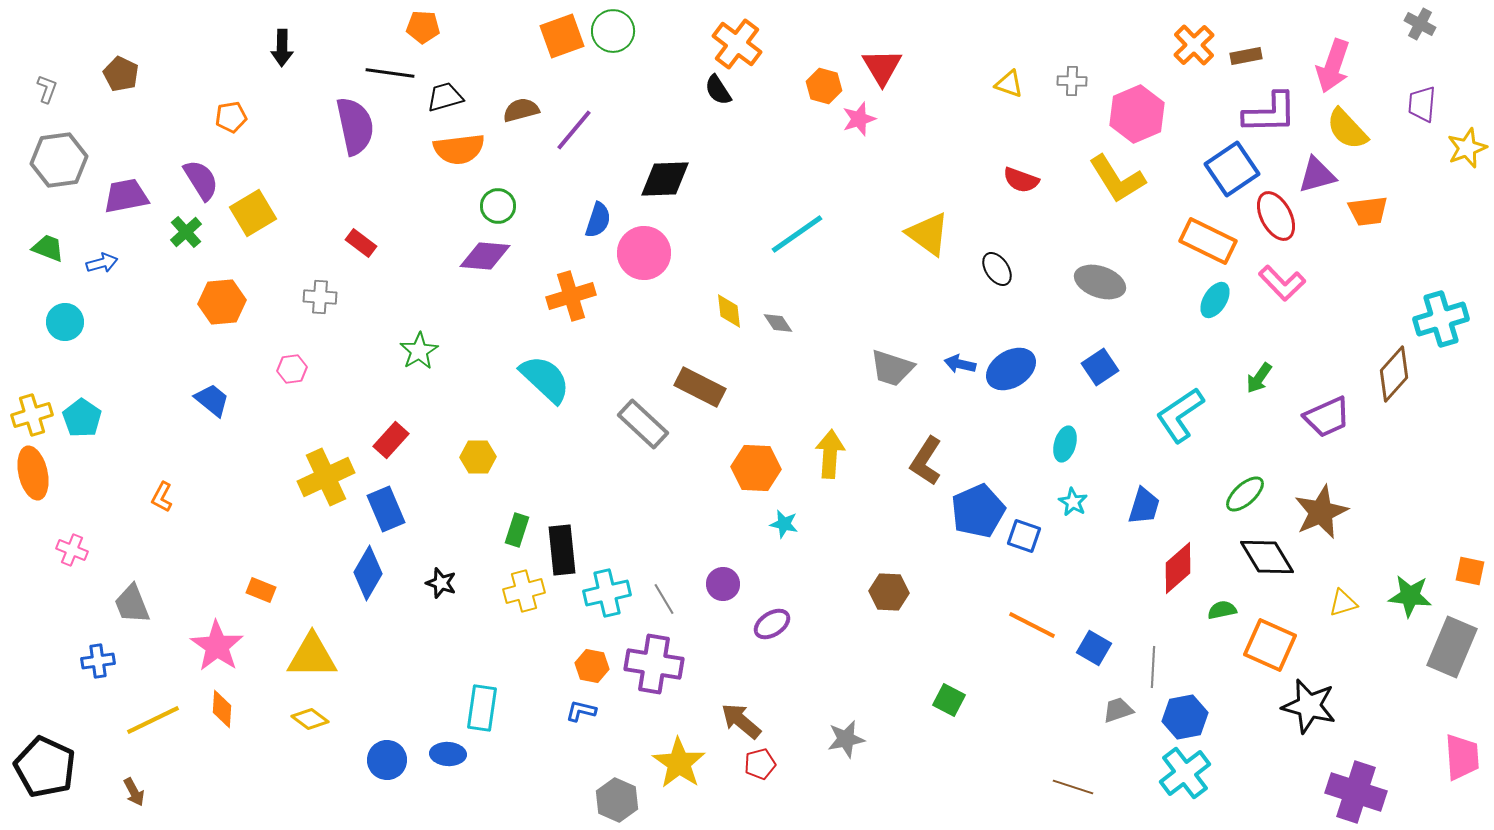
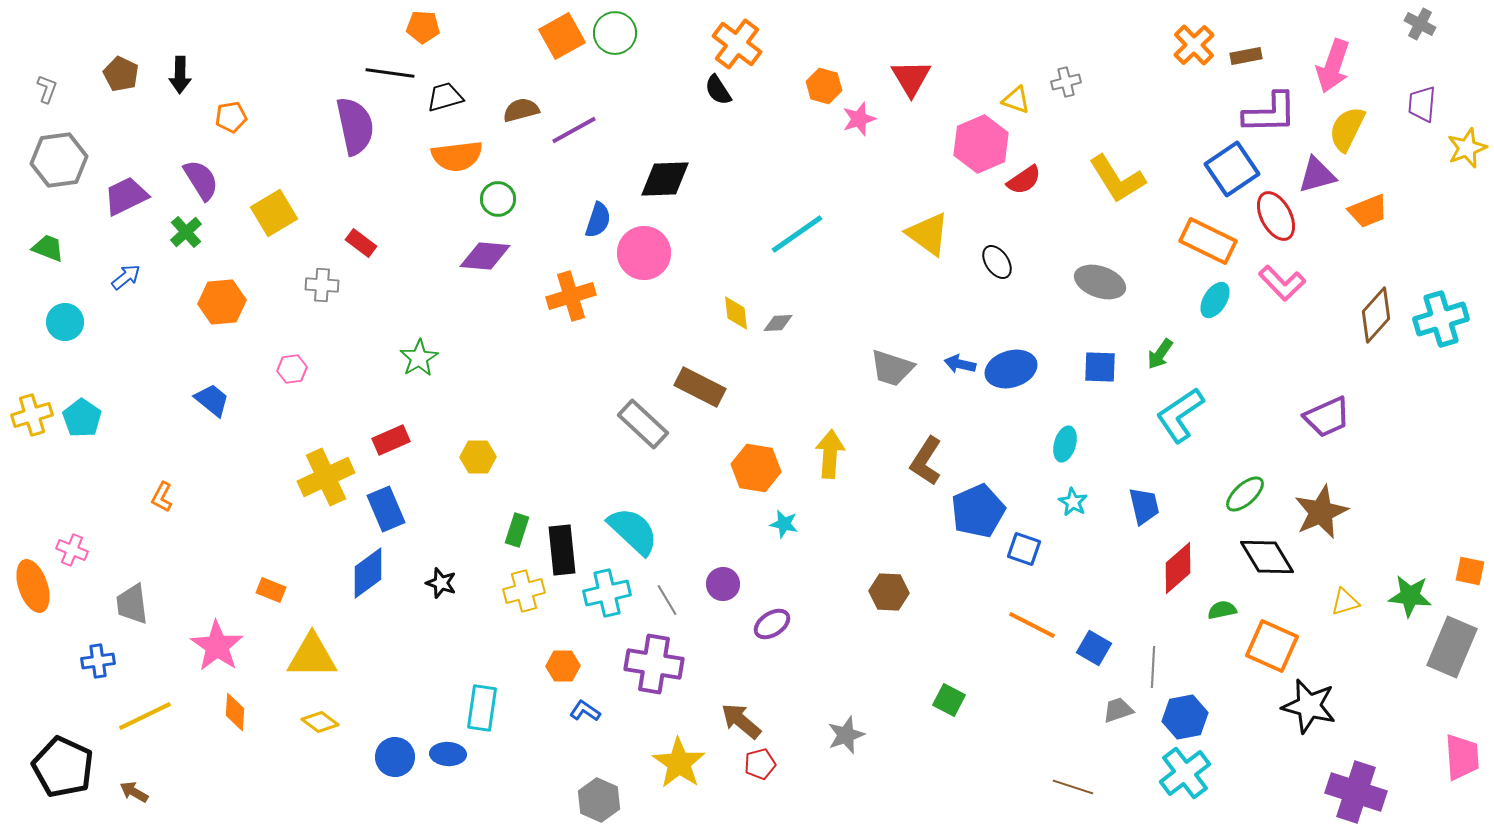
green circle at (613, 31): moved 2 px right, 2 px down
orange square at (562, 36): rotated 9 degrees counterclockwise
black arrow at (282, 48): moved 102 px left, 27 px down
red triangle at (882, 67): moved 29 px right, 11 px down
gray cross at (1072, 81): moved 6 px left, 1 px down; rotated 16 degrees counterclockwise
yellow triangle at (1009, 84): moved 7 px right, 16 px down
pink hexagon at (1137, 114): moved 156 px left, 30 px down
yellow semicircle at (1347, 129): rotated 69 degrees clockwise
purple line at (574, 130): rotated 21 degrees clockwise
orange semicircle at (459, 149): moved 2 px left, 7 px down
red semicircle at (1021, 180): moved 3 px right; rotated 54 degrees counterclockwise
purple trapezoid at (126, 196): rotated 15 degrees counterclockwise
green circle at (498, 206): moved 7 px up
orange trapezoid at (1368, 211): rotated 15 degrees counterclockwise
yellow square at (253, 213): moved 21 px right
blue arrow at (102, 263): moved 24 px right, 14 px down; rotated 24 degrees counterclockwise
black ellipse at (997, 269): moved 7 px up
gray cross at (320, 297): moved 2 px right, 12 px up
yellow diamond at (729, 311): moved 7 px right, 2 px down
gray diamond at (778, 323): rotated 60 degrees counterclockwise
green star at (419, 351): moved 7 px down
blue square at (1100, 367): rotated 36 degrees clockwise
blue ellipse at (1011, 369): rotated 15 degrees clockwise
brown diamond at (1394, 374): moved 18 px left, 59 px up
green arrow at (1259, 378): moved 99 px left, 24 px up
cyan semicircle at (545, 379): moved 88 px right, 152 px down
red rectangle at (391, 440): rotated 24 degrees clockwise
orange hexagon at (756, 468): rotated 6 degrees clockwise
orange ellipse at (33, 473): moved 113 px down; rotated 6 degrees counterclockwise
blue trapezoid at (1144, 506): rotated 30 degrees counterclockwise
blue square at (1024, 536): moved 13 px down
blue diamond at (368, 573): rotated 24 degrees clockwise
orange rectangle at (261, 590): moved 10 px right
gray line at (664, 599): moved 3 px right, 1 px down
yellow triangle at (1343, 603): moved 2 px right, 1 px up
gray trapezoid at (132, 604): rotated 15 degrees clockwise
orange square at (1270, 645): moved 2 px right, 1 px down
orange hexagon at (592, 666): moved 29 px left; rotated 12 degrees counterclockwise
orange diamond at (222, 709): moved 13 px right, 3 px down
blue L-shape at (581, 711): moved 4 px right; rotated 20 degrees clockwise
yellow diamond at (310, 719): moved 10 px right, 3 px down
yellow line at (153, 720): moved 8 px left, 4 px up
gray star at (846, 739): moved 4 px up; rotated 9 degrees counterclockwise
blue circle at (387, 760): moved 8 px right, 3 px up
black pentagon at (45, 767): moved 18 px right
brown arrow at (134, 792): rotated 148 degrees clockwise
gray hexagon at (617, 800): moved 18 px left
